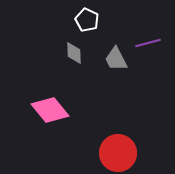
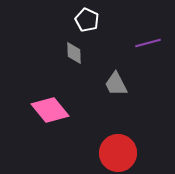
gray trapezoid: moved 25 px down
